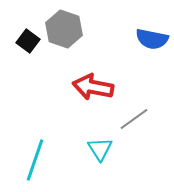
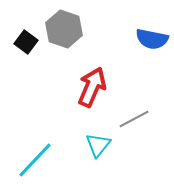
black square: moved 2 px left, 1 px down
red arrow: moved 1 px left; rotated 102 degrees clockwise
gray line: rotated 8 degrees clockwise
cyan triangle: moved 2 px left, 4 px up; rotated 12 degrees clockwise
cyan line: rotated 24 degrees clockwise
